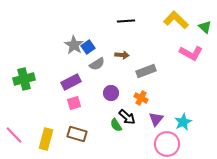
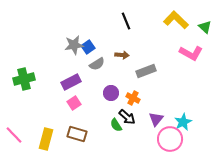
black line: rotated 72 degrees clockwise
gray star: rotated 30 degrees clockwise
orange cross: moved 8 px left
pink square: rotated 16 degrees counterclockwise
pink circle: moved 3 px right, 5 px up
